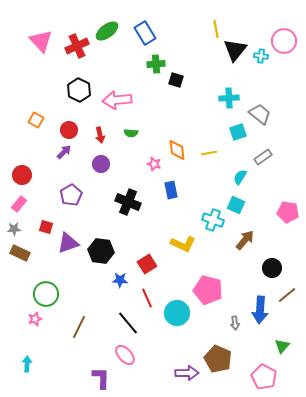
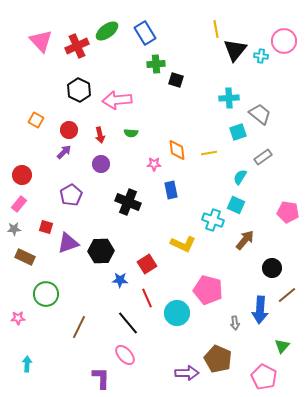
pink star at (154, 164): rotated 16 degrees counterclockwise
black hexagon at (101, 251): rotated 10 degrees counterclockwise
brown rectangle at (20, 253): moved 5 px right, 4 px down
pink star at (35, 319): moved 17 px left, 1 px up; rotated 16 degrees clockwise
